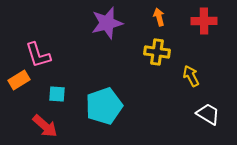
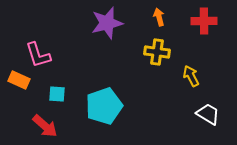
orange rectangle: rotated 55 degrees clockwise
